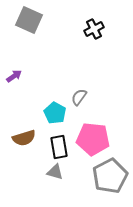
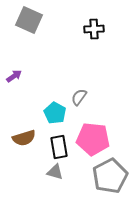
black cross: rotated 24 degrees clockwise
